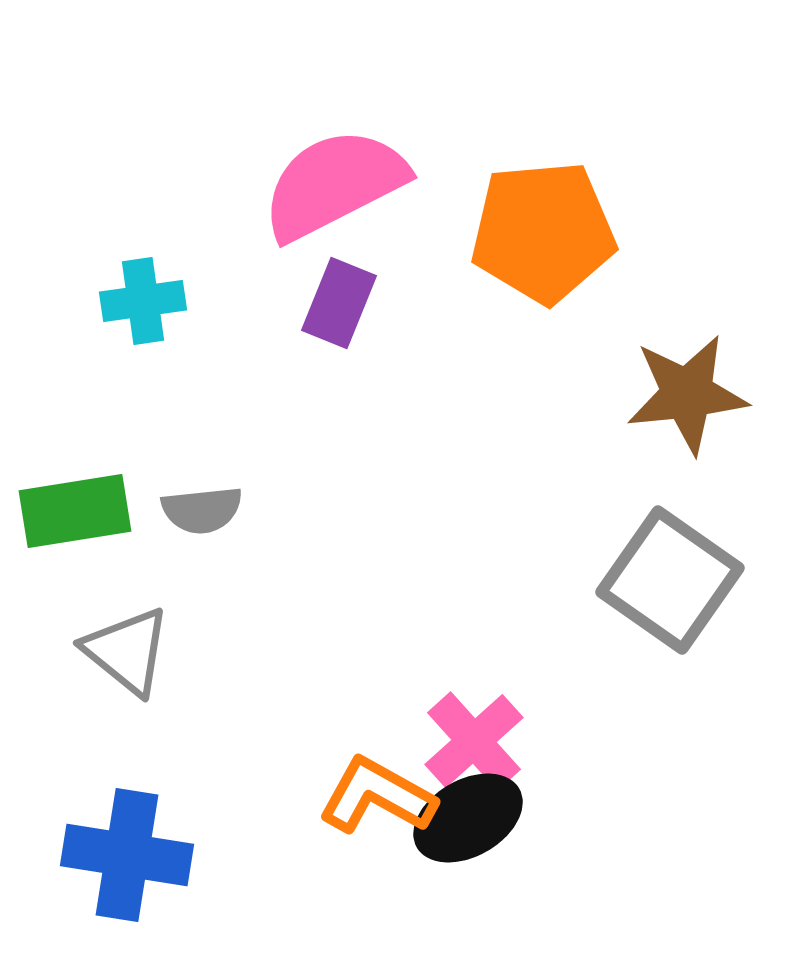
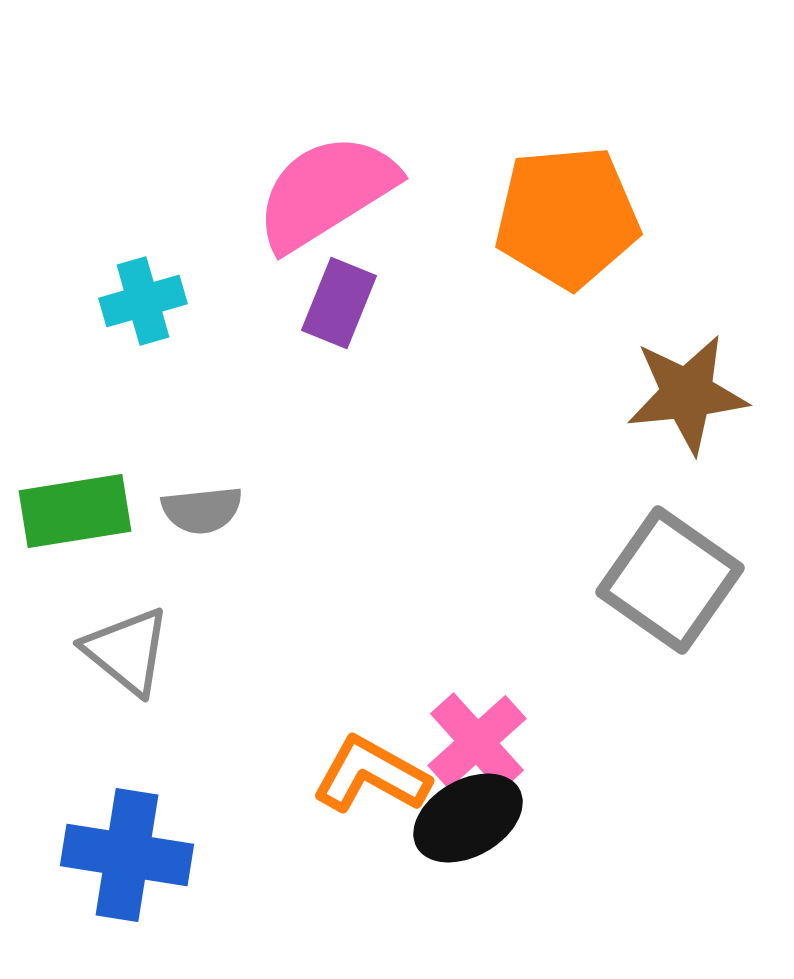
pink semicircle: moved 8 px left, 8 px down; rotated 5 degrees counterclockwise
orange pentagon: moved 24 px right, 15 px up
cyan cross: rotated 8 degrees counterclockwise
pink cross: moved 3 px right, 1 px down
orange L-shape: moved 6 px left, 21 px up
